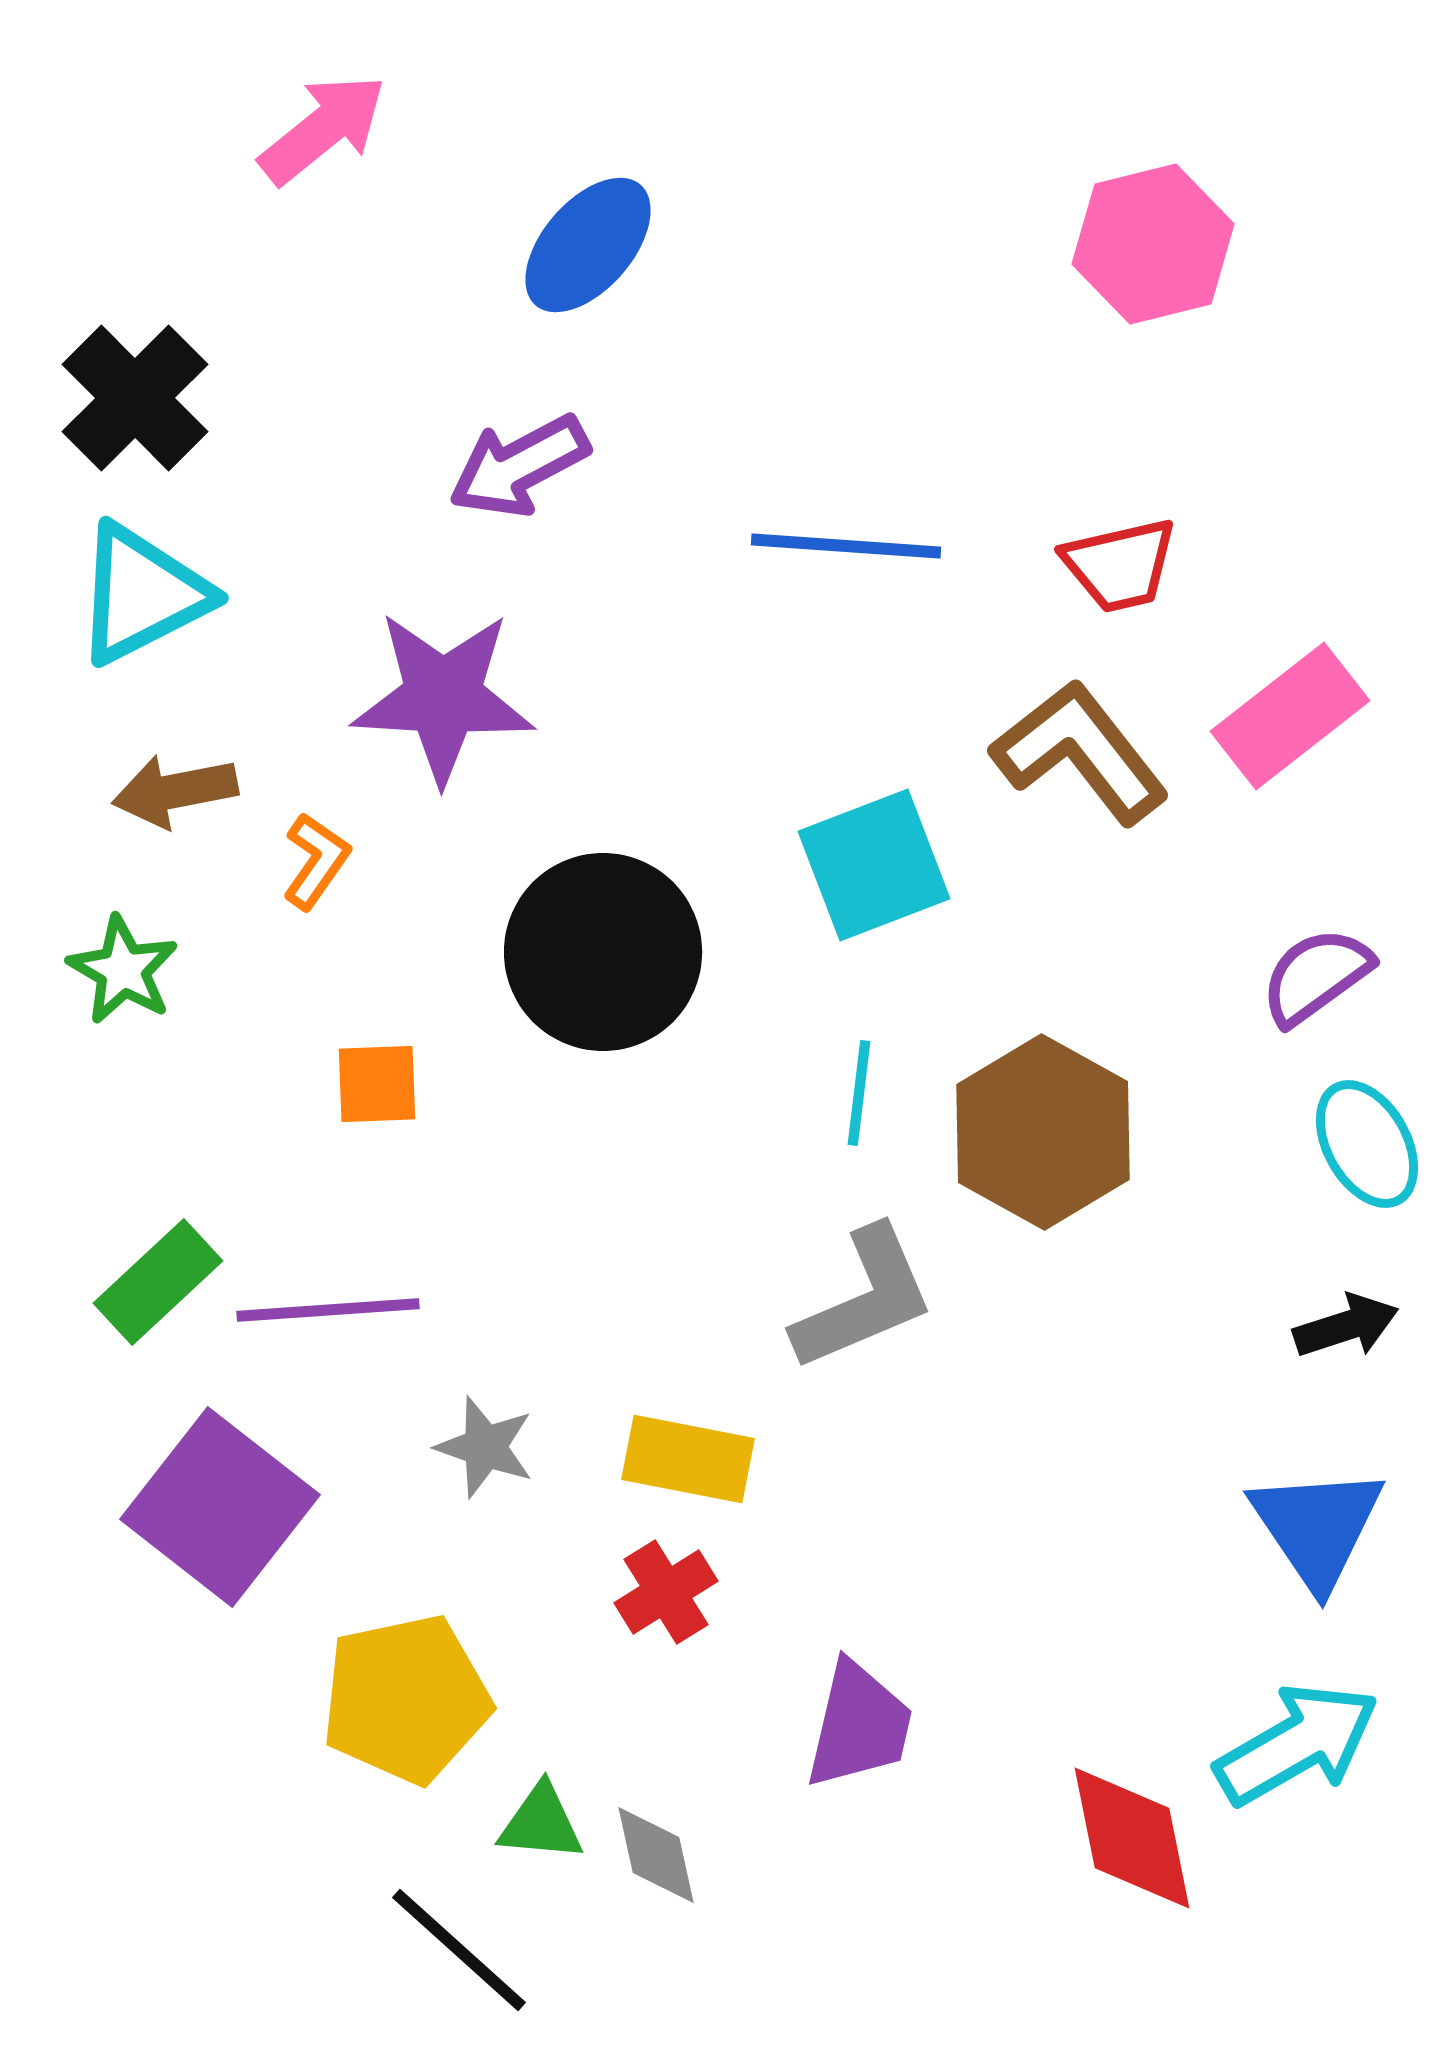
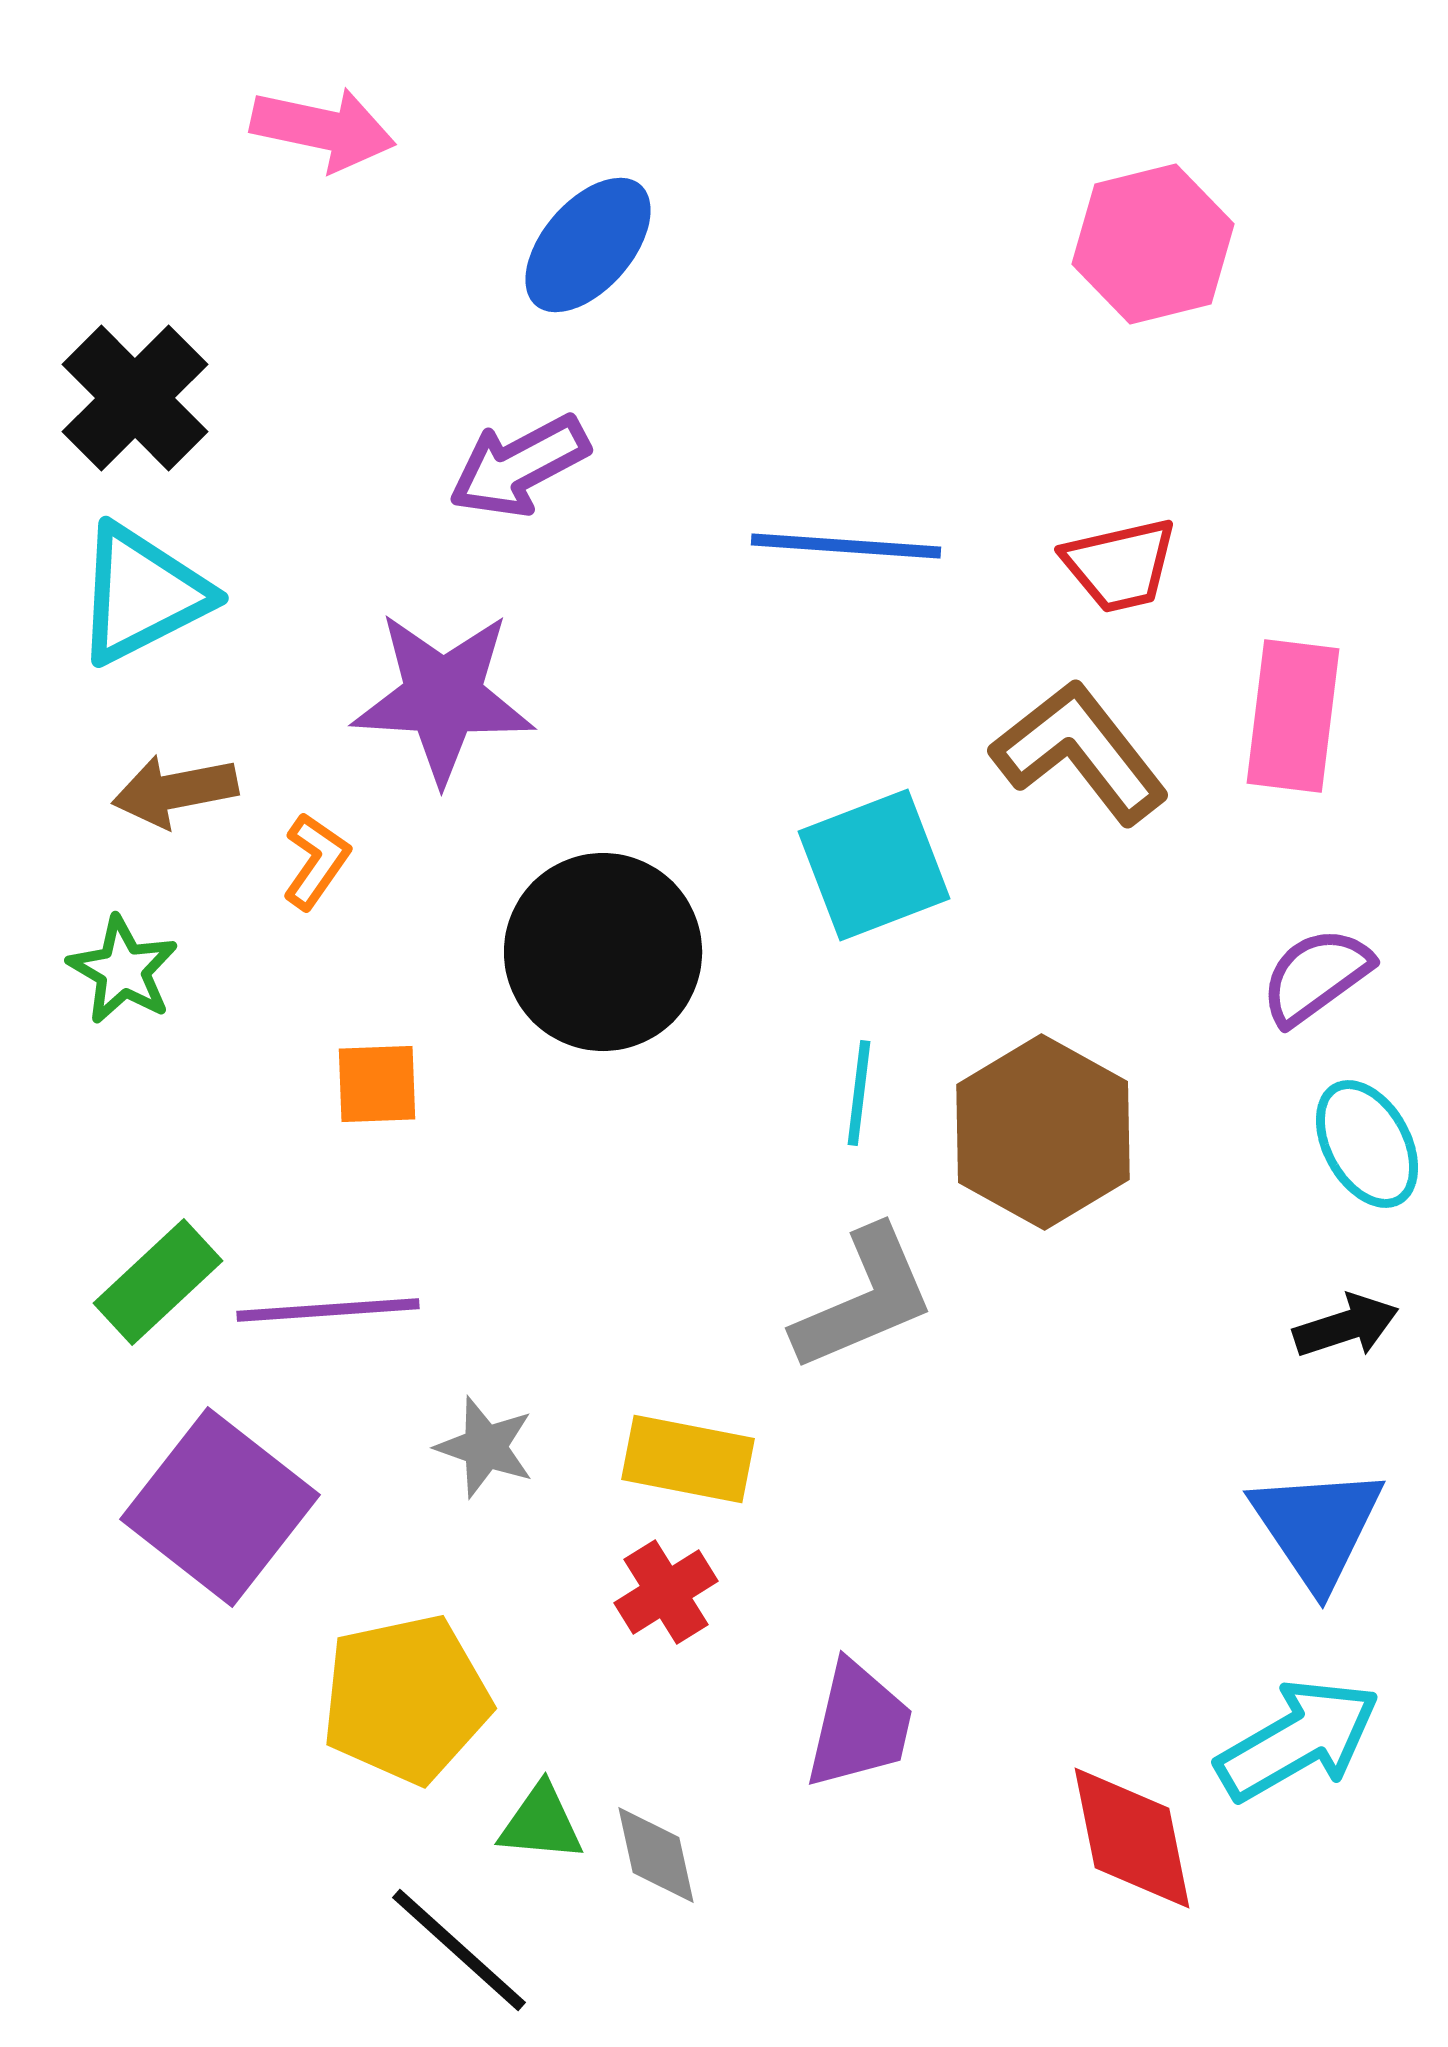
pink arrow: rotated 51 degrees clockwise
pink rectangle: moved 3 px right; rotated 45 degrees counterclockwise
cyan arrow: moved 1 px right, 4 px up
